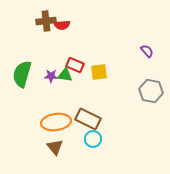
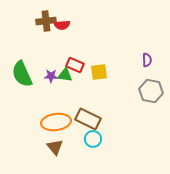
purple semicircle: moved 9 px down; rotated 40 degrees clockwise
green semicircle: rotated 40 degrees counterclockwise
